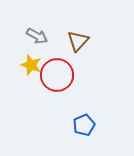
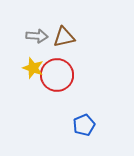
gray arrow: rotated 25 degrees counterclockwise
brown triangle: moved 14 px left, 4 px up; rotated 35 degrees clockwise
yellow star: moved 2 px right, 3 px down
